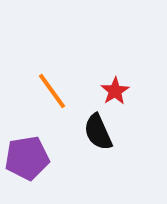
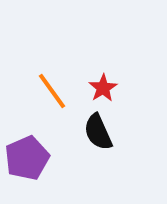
red star: moved 12 px left, 3 px up
purple pentagon: rotated 15 degrees counterclockwise
